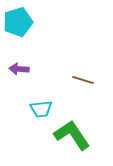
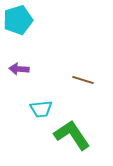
cyan pentagon: moved 2 px up
